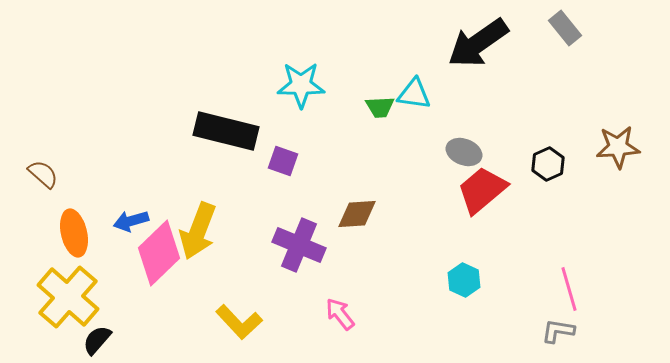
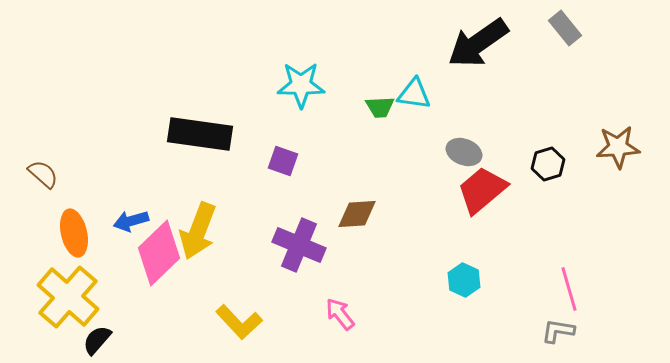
black rectangle: moved 26 px left, 3 px down; rotated 6 degrees counterclockwise
black hexagon: rotated 8 degrees clockwise
